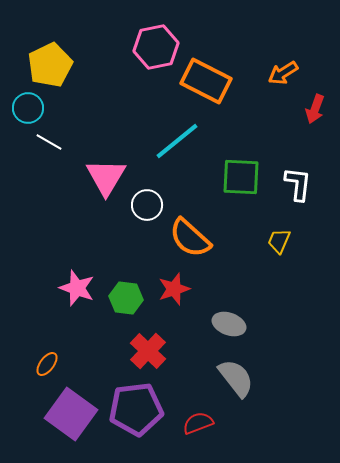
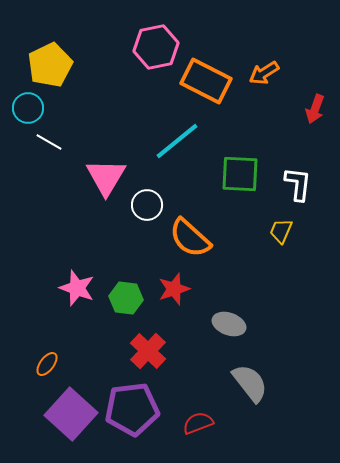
orange arrow: moved 19 px left
green square: moved 1 px left, 3 px up
yellow trapezoid: moved 2 px right, 10 px up
gray semicircle: moved 14 px right, 5 px down
purple pentagon: moved 4 px left
purple square: rotated 6 degrees clockwise
